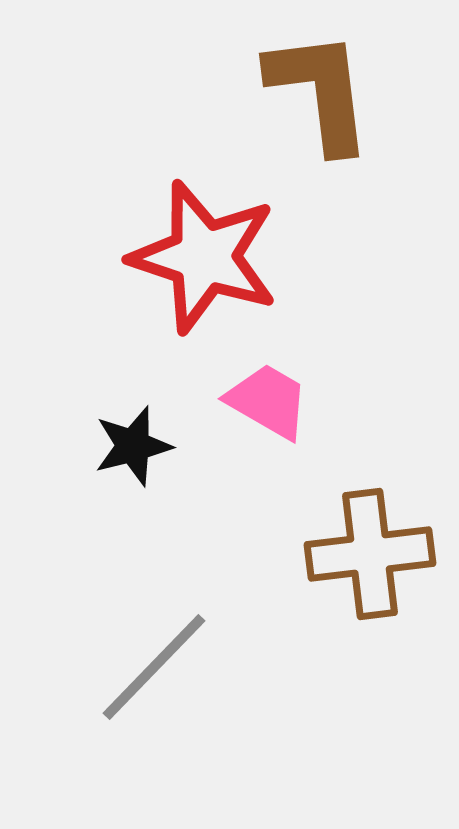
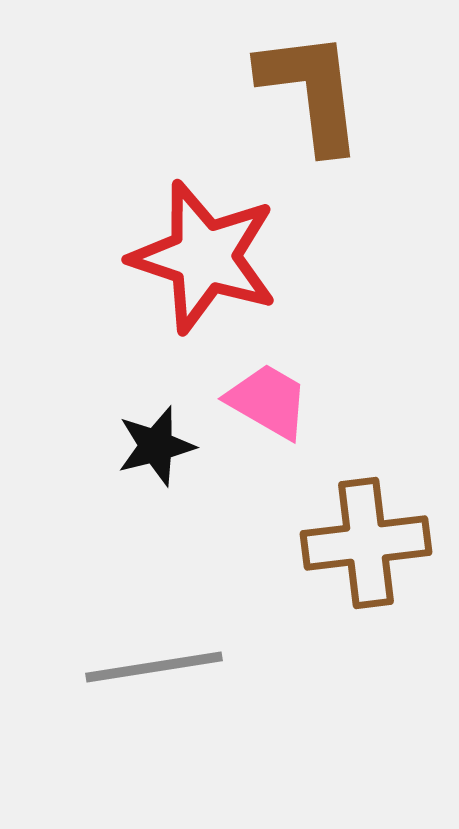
brown L-shape: moved 9 px left
black star: moved 23 px right
brown cross: moved 4 px left, 11 px up
gray line: rotated 37 degrees clockwise
